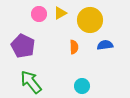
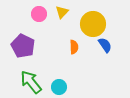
yellow triangle: moved 2 px right, 1 px up; rotated 16 degrees counterclockwise
yellow circle: moved 3 px right, 4 px down
blue semicircle: rotated 63 degrees clockwise
cyan circle: moved 23 px left, 1 px down
